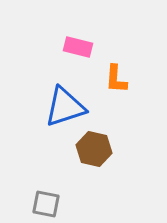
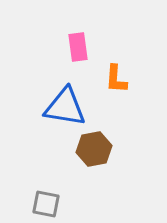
pink rectangle: rotated 68 degrees clockwise
blue triangle: rotated 27 degrees clockwise
brown hexagon: rotated 24 degrees counterclockwise
